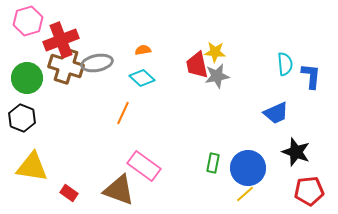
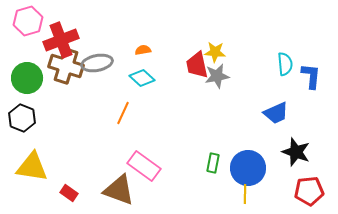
yellow line: rotated 48 degrees counterclockwise
